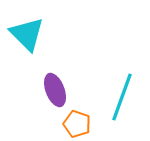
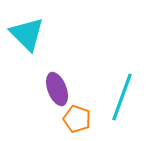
purple ellipse: moved 2 px right, 1 px up
orange pentagon: moved 5 px up
